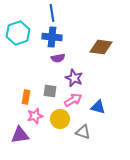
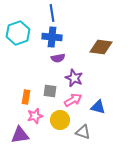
yellow circle: moved 1 px down
